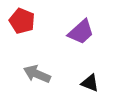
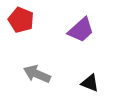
red pentagon: moved 1 px left, 1 px up
purple trapezoid: moved 2 px up
